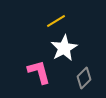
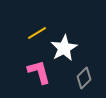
yellow line: moved 19 px left, 12 px down
